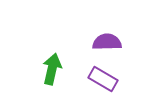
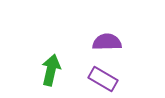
green arrow: moved 1 px left, 1 px down
